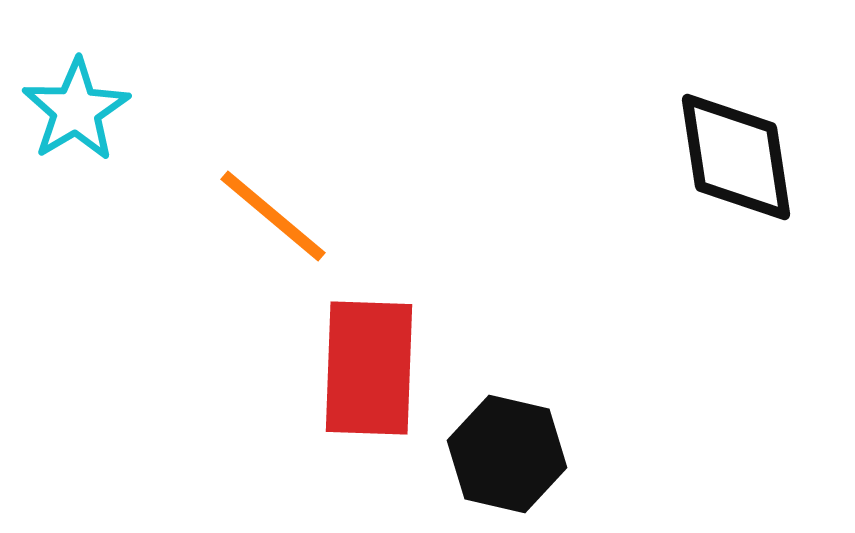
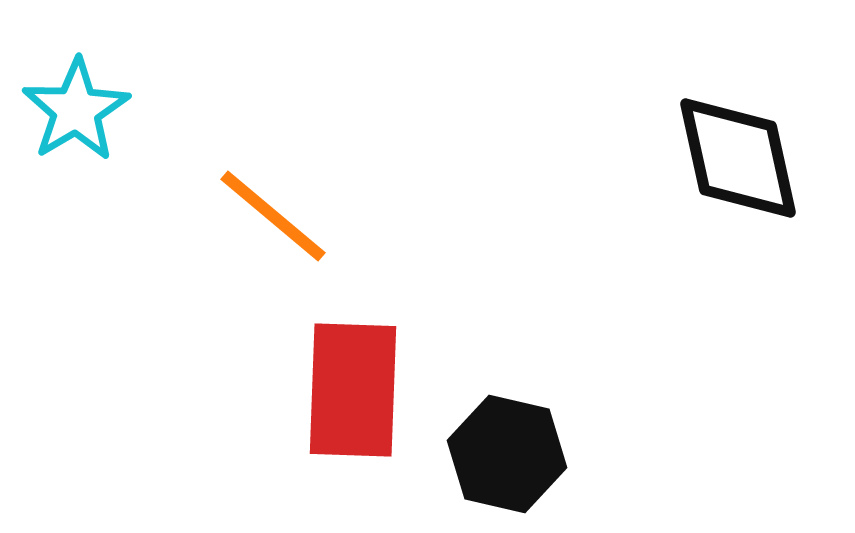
black diamond: moved 2 px right, 1 px down; rotated 4 degrees counterclockwise
red rectangle: moved 16 px left, 22 px down
